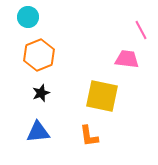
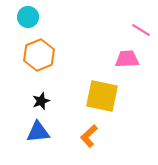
pink line: rotated 30 degrees counterclockwise
pink trapezoid: rotated 10 degrees counterclockwise
black star: moved 8 px down
orange L-shape: rotated 55 degrees clockwise
